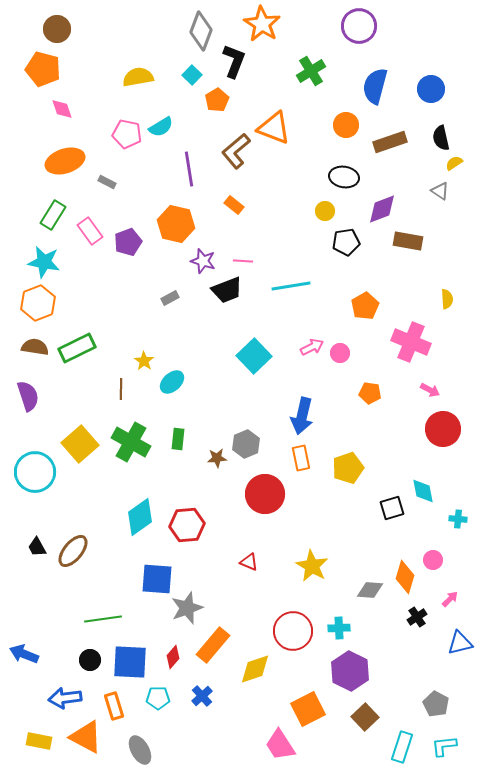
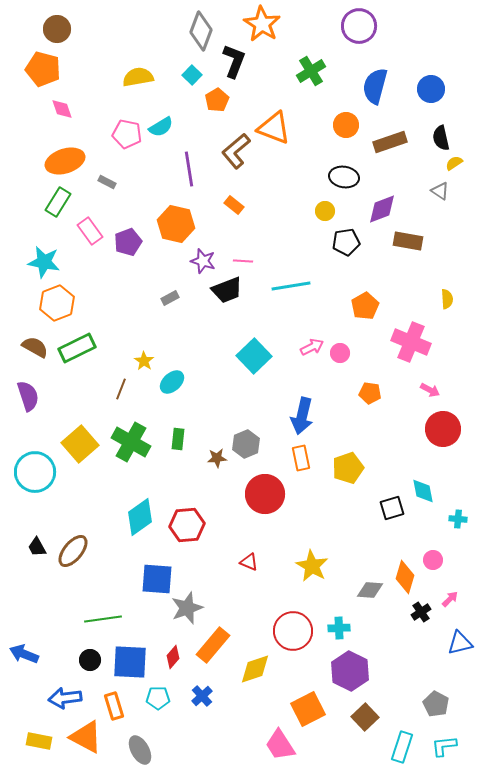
green rectangle at (53, 215): moved 5 px right, 13 px up
orange hexagon at (38, 303): moved 19 px right
brown semicircle at (35, 347): rotated 20 degrees clockwise
brown line at (121, 389): rotated 20 degrees clockwise
black cross at (417, 617): moved 4 px right, 5 px up
